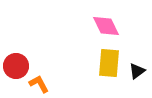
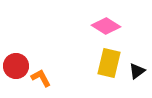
pink diamond: rotated 32 degrees counterclockwise
yellow rectangle: rotated 8 degrees clockwise
orange L-shape: moved 2 px right, 6 px up
